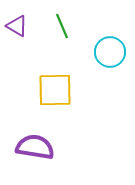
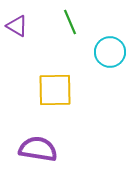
green line: moved 8 px right, 4 px up
purple semicircle: moved 3 px right, 2 px down
